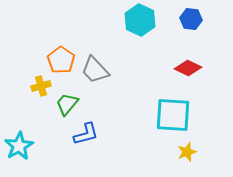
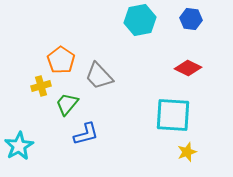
cyan hexagon: rotated 24 degrees clockwise
gray trapezoid: moved 4 px right, 6 px down
